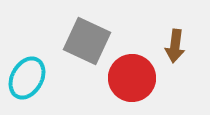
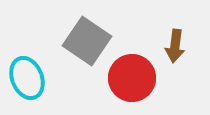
gray square: rotated 9 degrees clockwise
cyan ellipse: rotated 51 degrees counterclockwise
